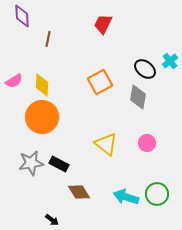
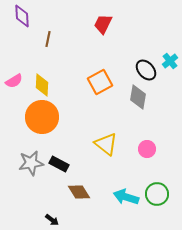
black ellipse: moved 1 px right, 1 px down; rotated 10 degrees clockwise
pink circle: moved 6 px down
